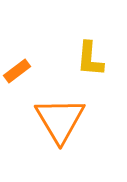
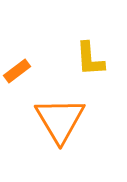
yellow L-shape: rotated 9 degrees counterclockwise
